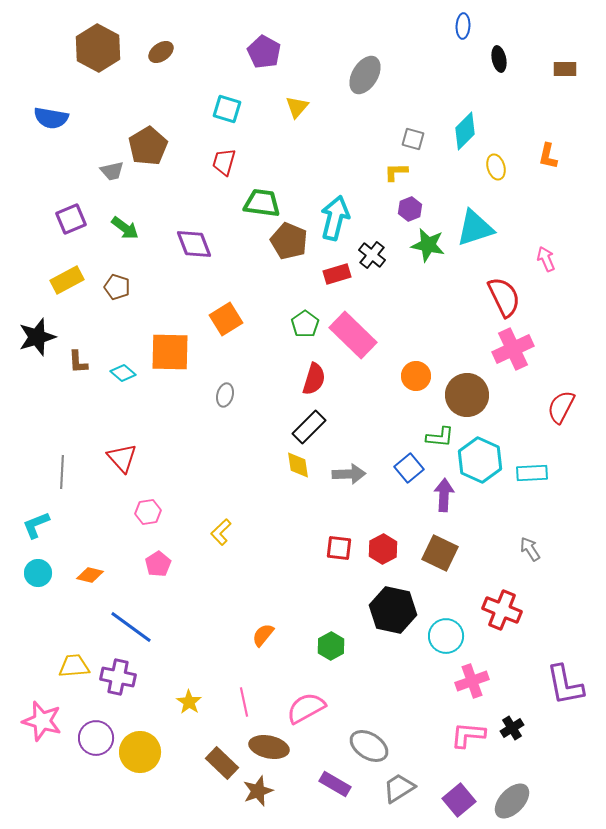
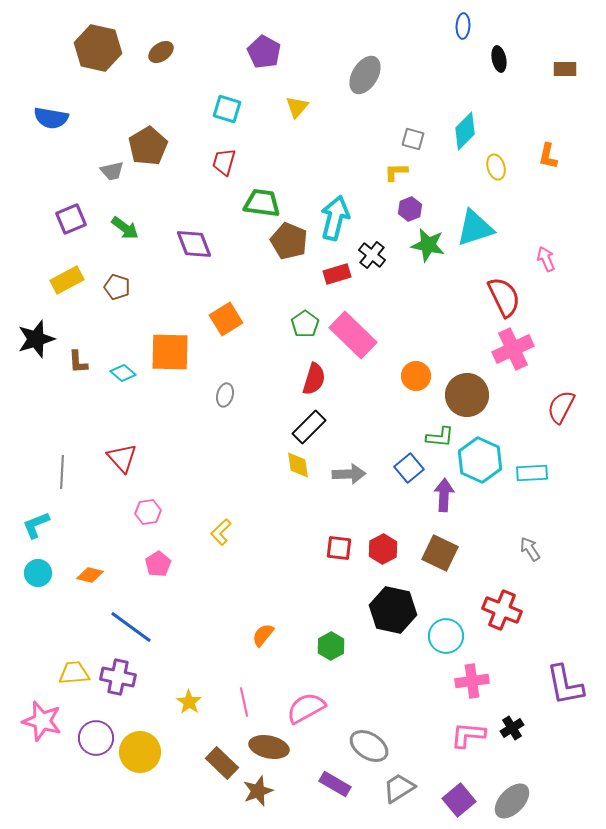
brown hexagon at (98, 48): rotated 15 degrees counterclockwise
black star at (37, 337): moved 1 px left, 2 px down
yellow trapezoid at (74, 666): moved 7 px down
pink cross at (472, 681): rotated 12 degrees clockwise
